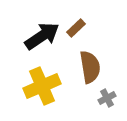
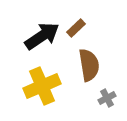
brown semicircle: moved 1 px left, 2 px up
